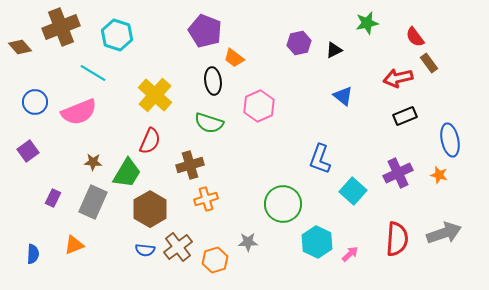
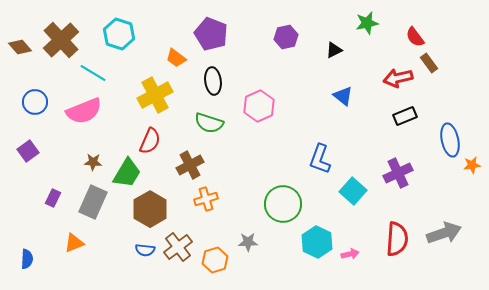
brown cross at (61, 27): moved 13 px down; rotated 21 degrees counterclockwise
purple pentagon at (205, 31): moved 6 px right, 3 px down
cyan hexagon at (117, 35): moved 2 px right, 1 px up
purple hexagon at (299, 43): moved 13 px left, 6 px up
orange trapezoid at (234, 58): moved 58 px left
yellow cross at (155, 95): rotated 20 degrees clockwise
pink semicircle at (79, 112): moved 5 px right, 1 px up
brown cross at (190, 165): rotated 12 degrees counterclockwise
orange star at (439, 175): moved 33 px right, 10 px up; rotated 24 degrees counterclockwise
orange triangle at (74, 245): moved 2 px up
blue semicircle at (33, 254): moved 6 px left, 5 px down
pink arrow at (350, 254): rotated 30 degrees clockwise
